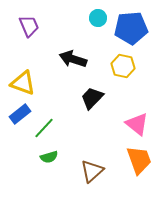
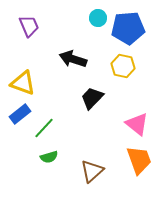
blue pentagon: moved 3 px left
